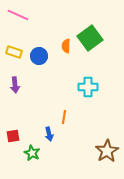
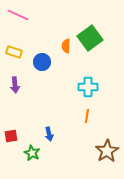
blue circle: moved 3 px right, 6 px down
orange line: moved 23 px right, 1 px up
red square: moved 2 px left
